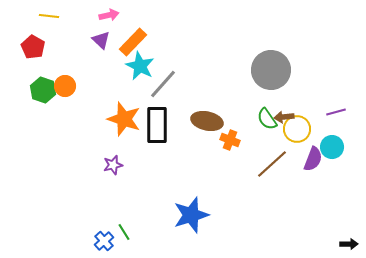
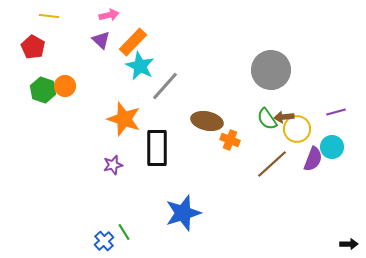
gray line: moved 2 px right, 2 px down
black rectangle: moved 23 px down
blue star: moved 8 px left, 2 px up
